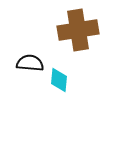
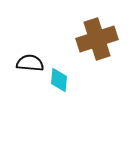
brown cross: moved 19 px right, 9 px down; rotated 9 degrees counterclockwise
